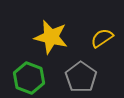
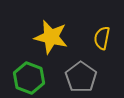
yellow semicircle: rotated 45 degrees counterclockwise
